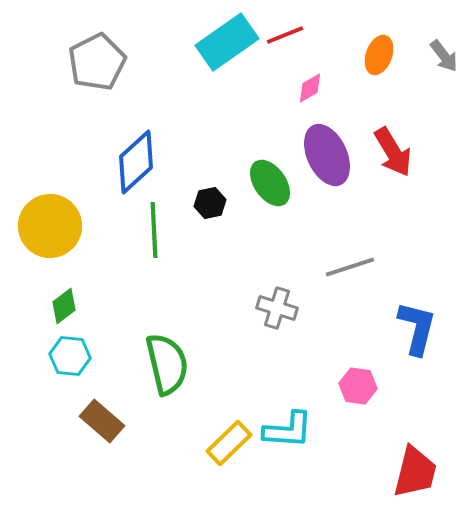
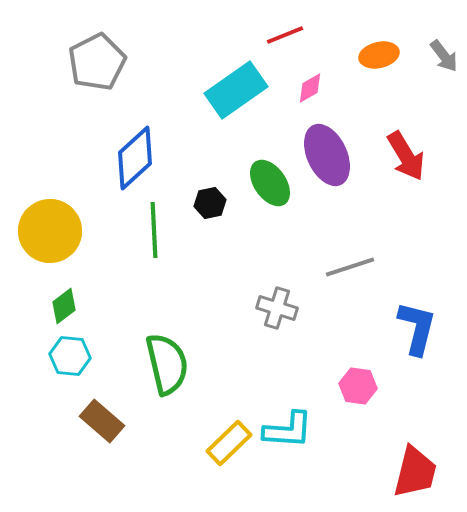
cyan rectangle: moved 9 px right, 48 px down
orange ellipse: rotated 57 degrees clockwise
red arrow: moved 13 px right, 4 px down
blue diamond: moved 1 px left, 4 px up
yellow circle: moved 5 px down
